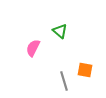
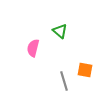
pink semicircle: rotated 12 degrees counterclockwise
